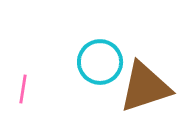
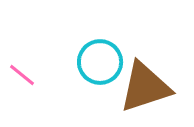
pink line: moved 1 px left, 14 px up; rotated 60 degrees counterclockwise
